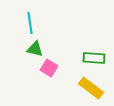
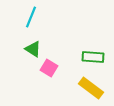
cyan line: moved 1 px right, 6 px up; rotated 30 degrees clockwise
green triangle: moved 2 px left; rotated 18 degrees clockwise
green rectangle: moved 1 px left, 1 px up
